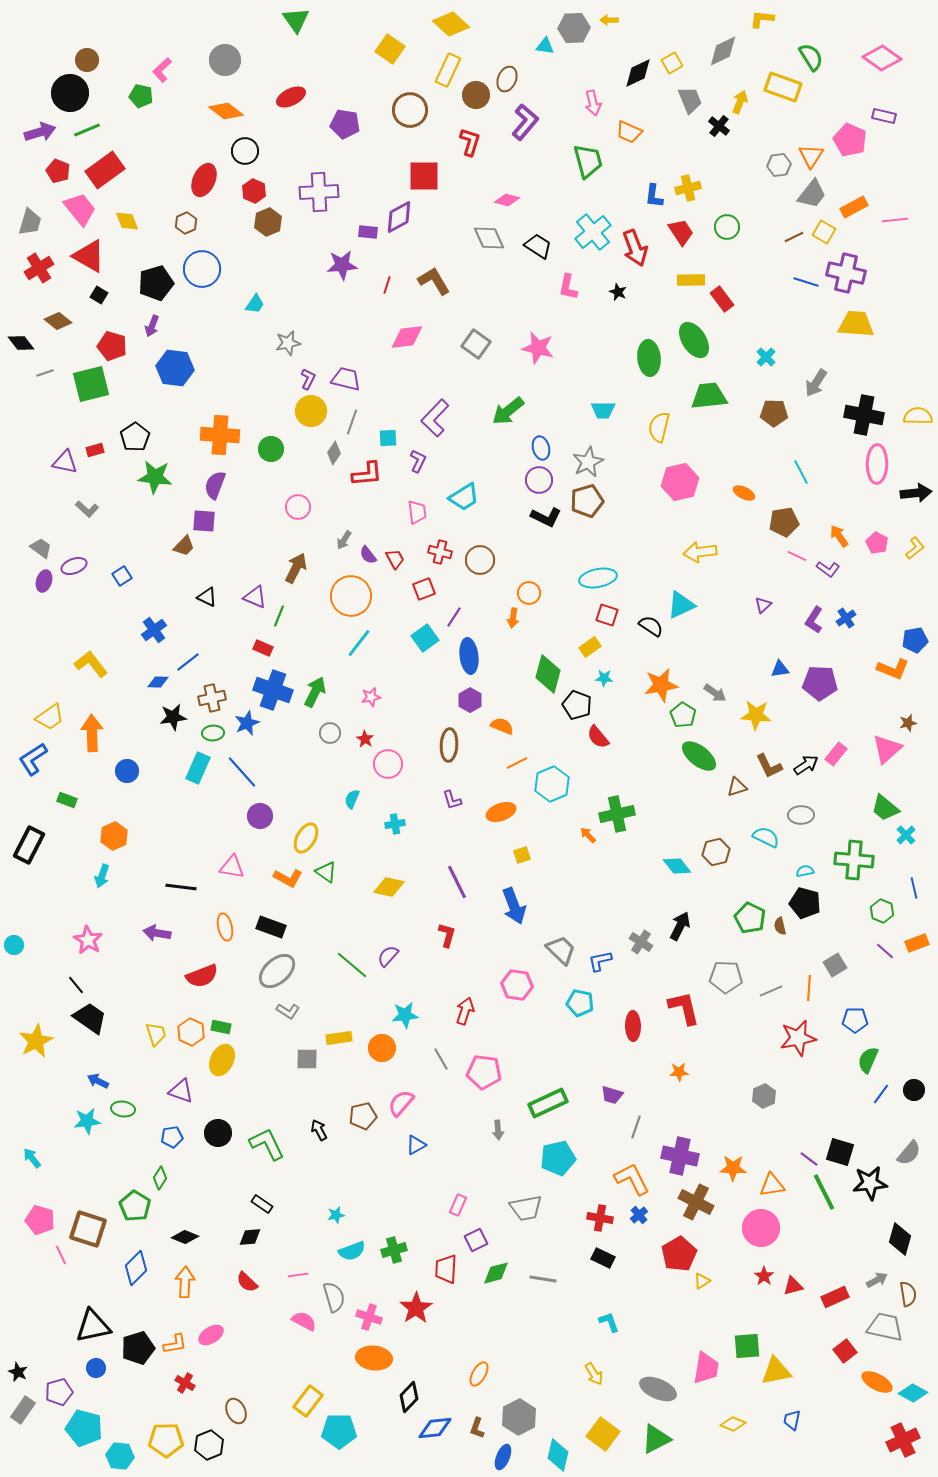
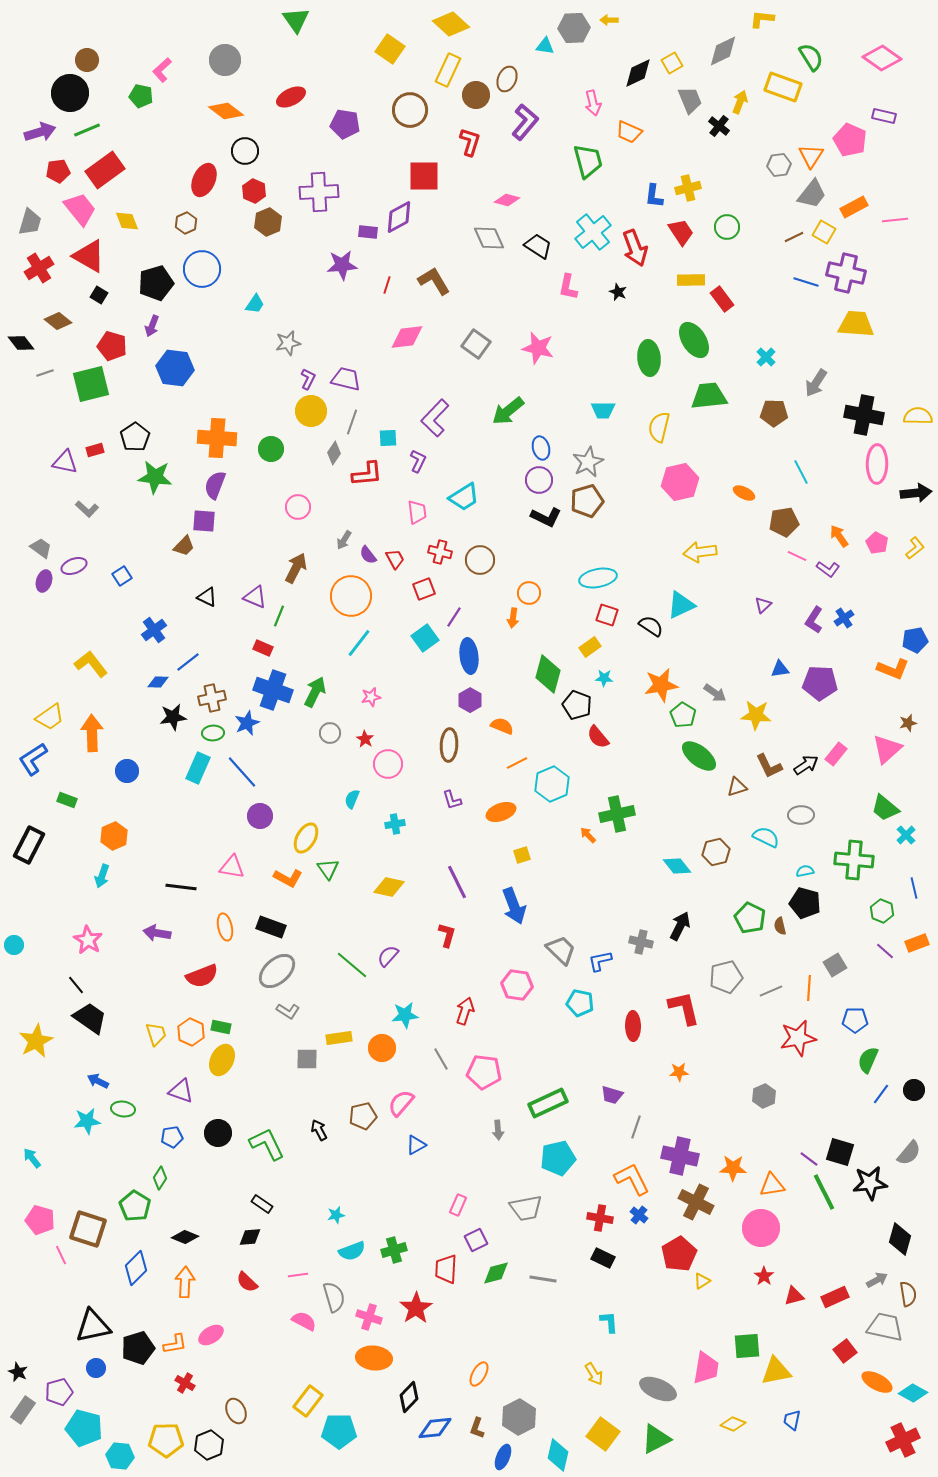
red pentagon at (58, 171): rotated 30 degrees counterclockwise
orange cross at (220, 435): moved 3 px left, 3 px down
blue cross at (846, 618): moved 2 px left
green triangle at (326, 872): moved 2 px right, 3 px up; rotated 20 degrees clockwise
gray cross at (641, 942): rotated 20 degrees counterclockwise
gray pentagon at (726, 977): rotated 16 degrees counterclockwise
blue cross at (639, 1215): rotated 12 degrees counterclockwise
red triangle at (793, 1286): moved 1 px right, 10 px down
cyan L-shape at (609, 1322): rotated 15 degrees clockwise
